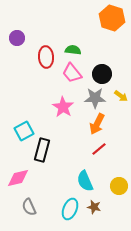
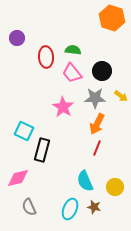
black circle: moved 3 px up
cyan square: rotated 36 degrees counterclockwise
red line: moved 2 px left, 1 px up; rotated 28 degrees counterclockwise
yellow circle: moved 4 px left, 1 px down
